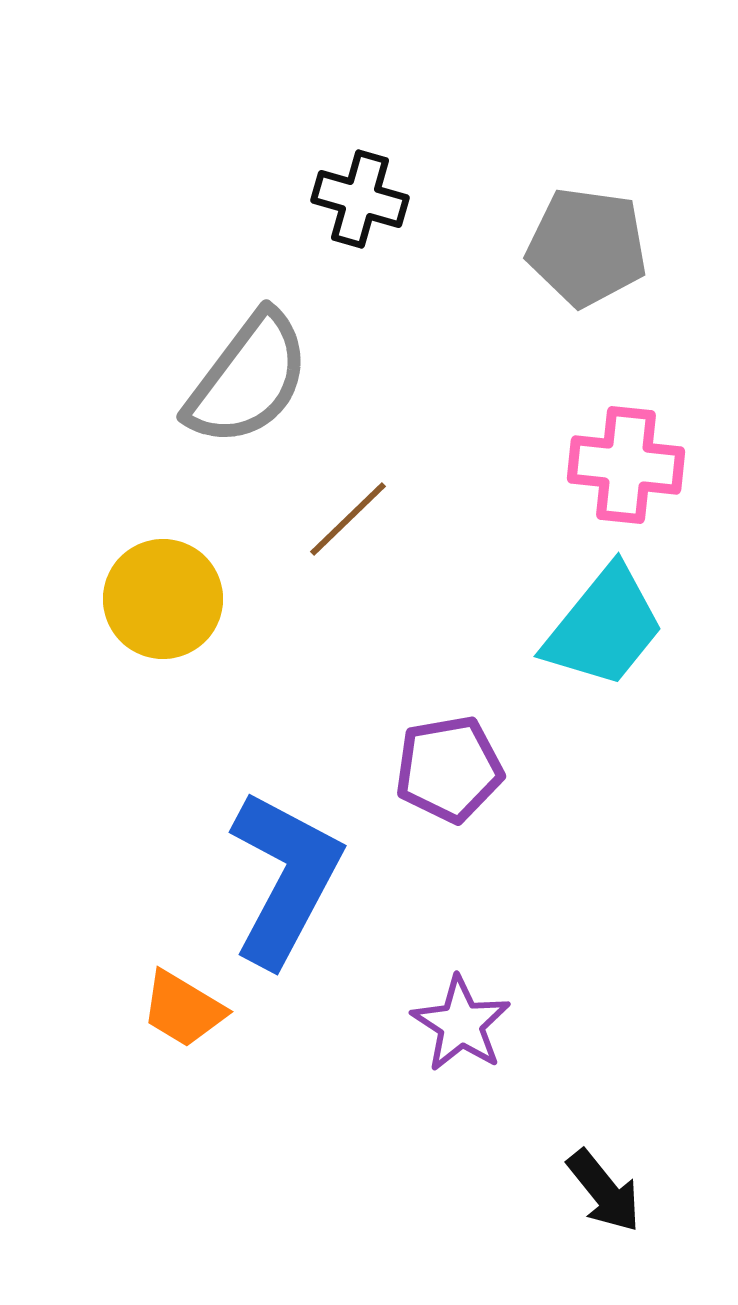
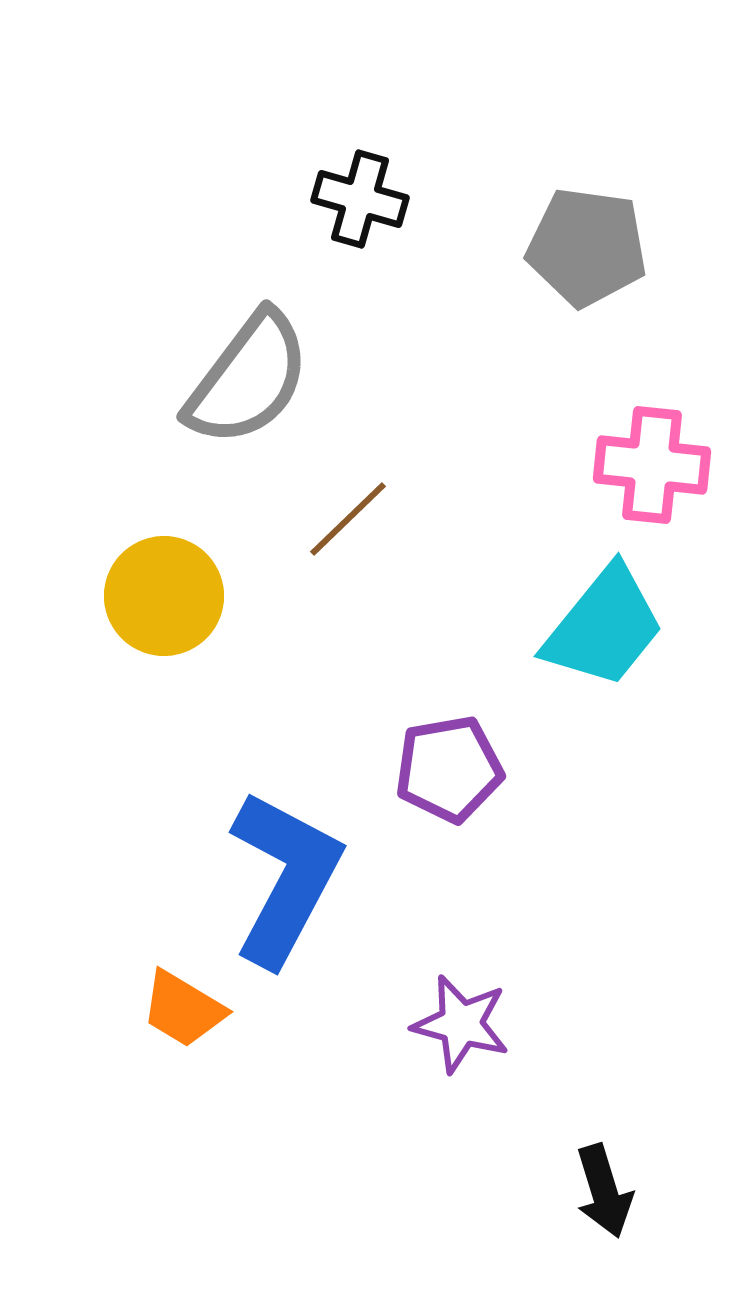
pink cross: moved 26 px right
yellow circle: moved 1 px right, 3 px up
purple star: rotated 18 degrees counterclockwise
black arrow: rotated 22 degrees clockwise
